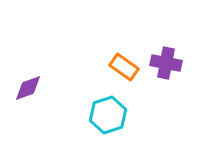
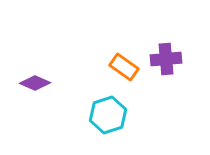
purple cross: moved 4 px up; rotated 16 degrees counterclockwise
purple diamond: moved 7 px right, 5 px up; rotated 44 degrees clockwise
